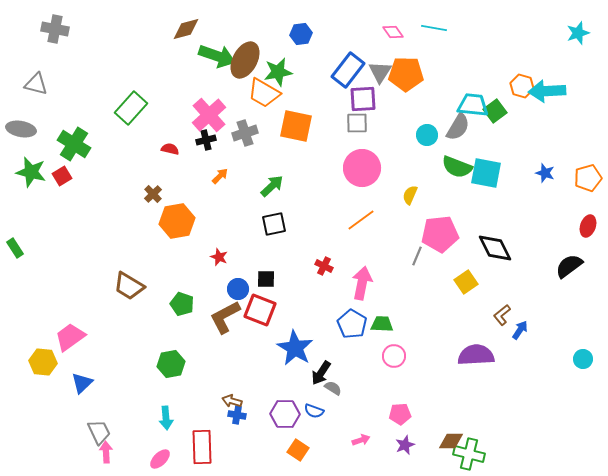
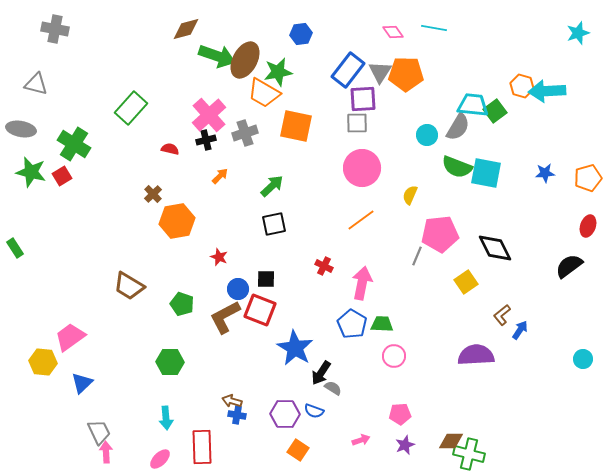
blue star at (545, 173): rotated 24 degrees counterclockwise
green hexagon at (171, 364): moved 1 px left, 2 px up; rotated 12 degrees clockwise
